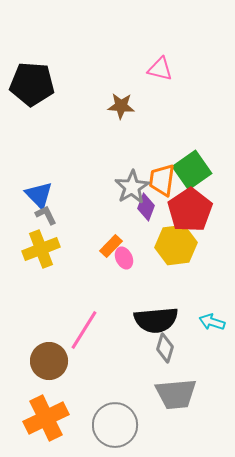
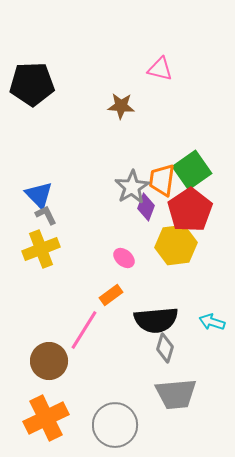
black pentagon: rotated 6 degrees counterclockwise
orange rectangle: moved 49 px down; rotated 10 degrees clockwise
pink ellipse: rotated 25 degrees counterclockwise
